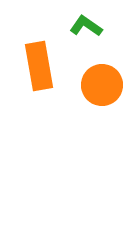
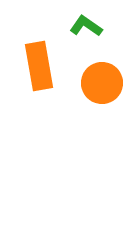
orange circle: moved 2 px up
